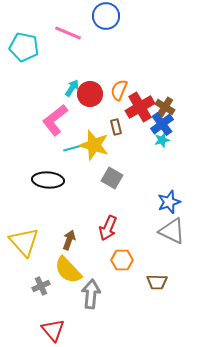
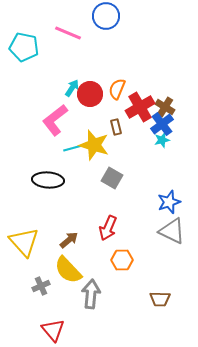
orange semicircle: moved 2 px left, 1 px up
brown arrow: rotated 30 degrees clockwise
brown trapezoid: moved 3 px right, 17 px down
